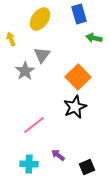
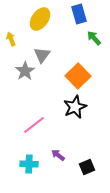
green arrow: rotated 35 degrees clockwise
orange square: moved 1 px up
